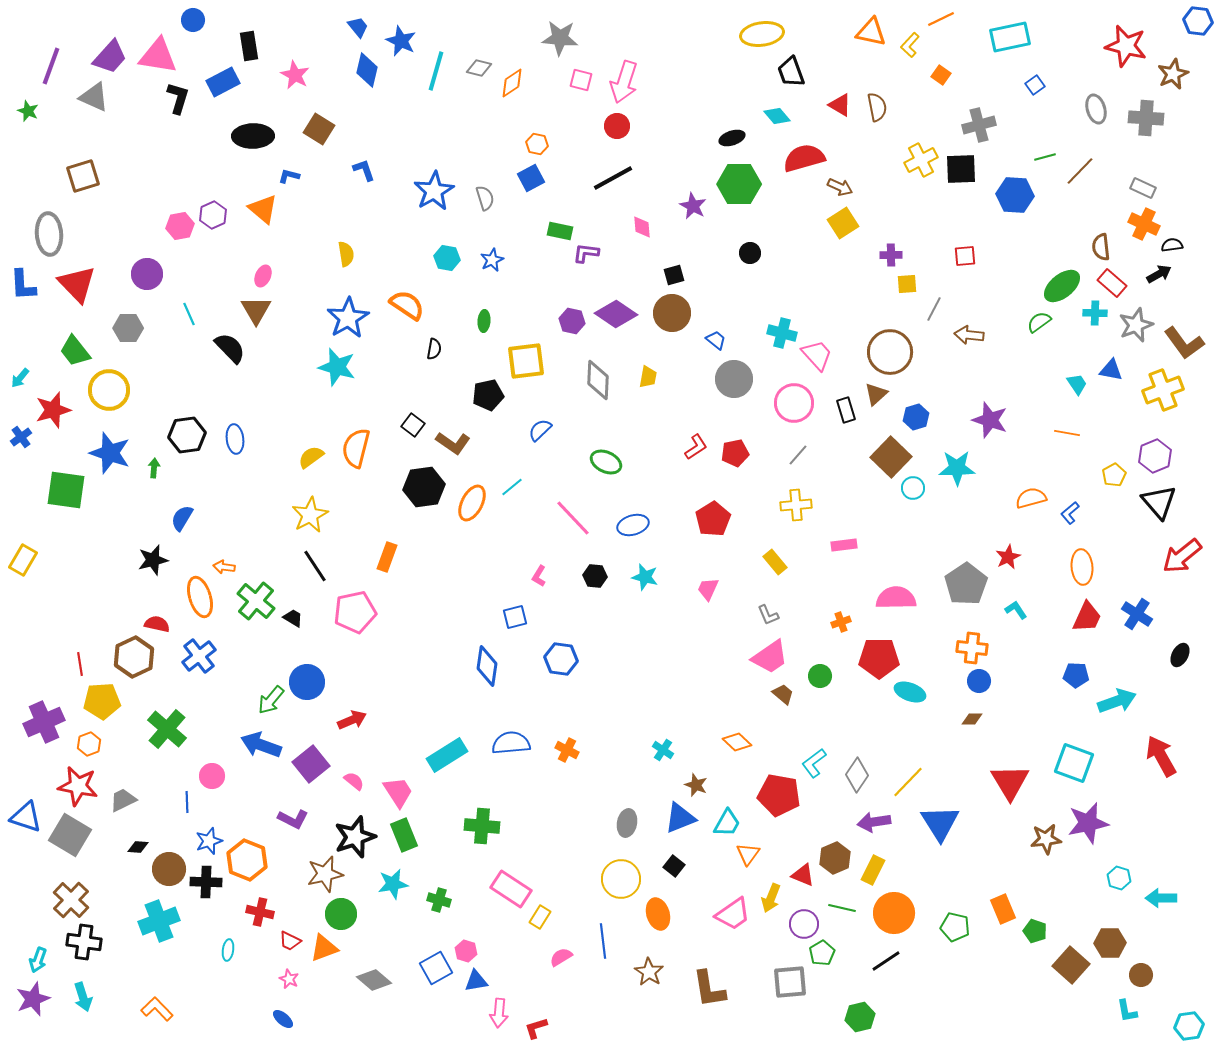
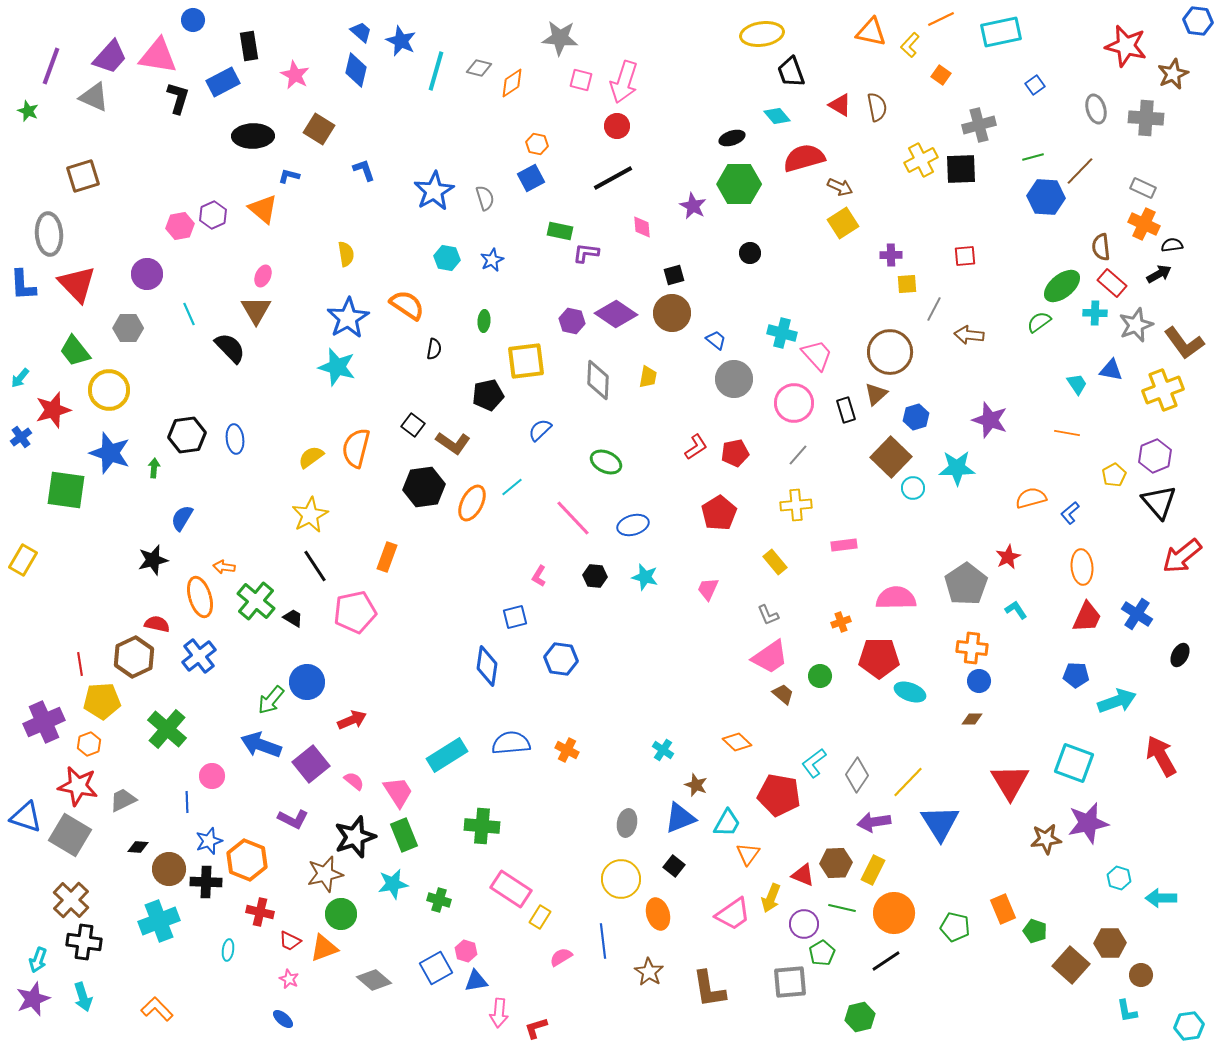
blue trapezoid at (358, 27): moved 3 px right, 5 px down; rotated 10 degrees counterclockwise
cyan rectangle at (1010, 37): moved 9 px left, 5 px up
blue diamond at (367, 70): moved 11 px left
green line at (1045, 157): moved 12 px left
blue hexagon at (1015, 195): moved 31 px right, 2 px down
red pentagon at (713, 519): moved 6 px right, 6 px up
brown hexagon at (835, 858): moved 1 px right, 5 px down; rotated 20 degrees clockwise
